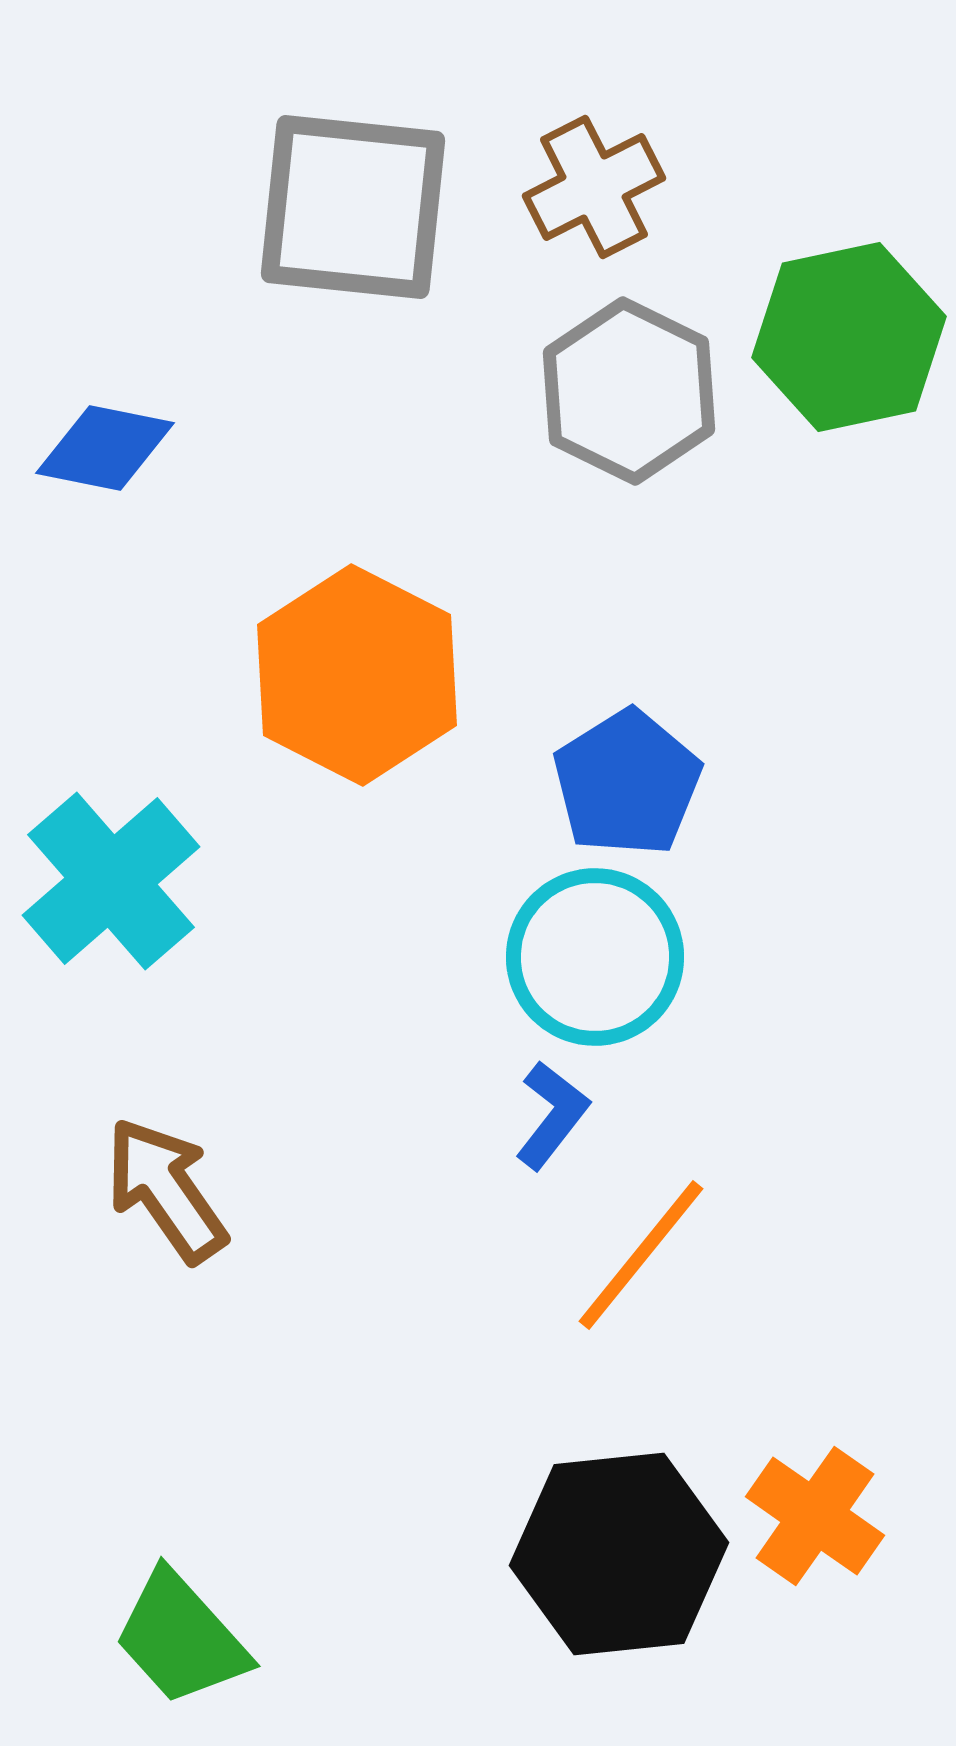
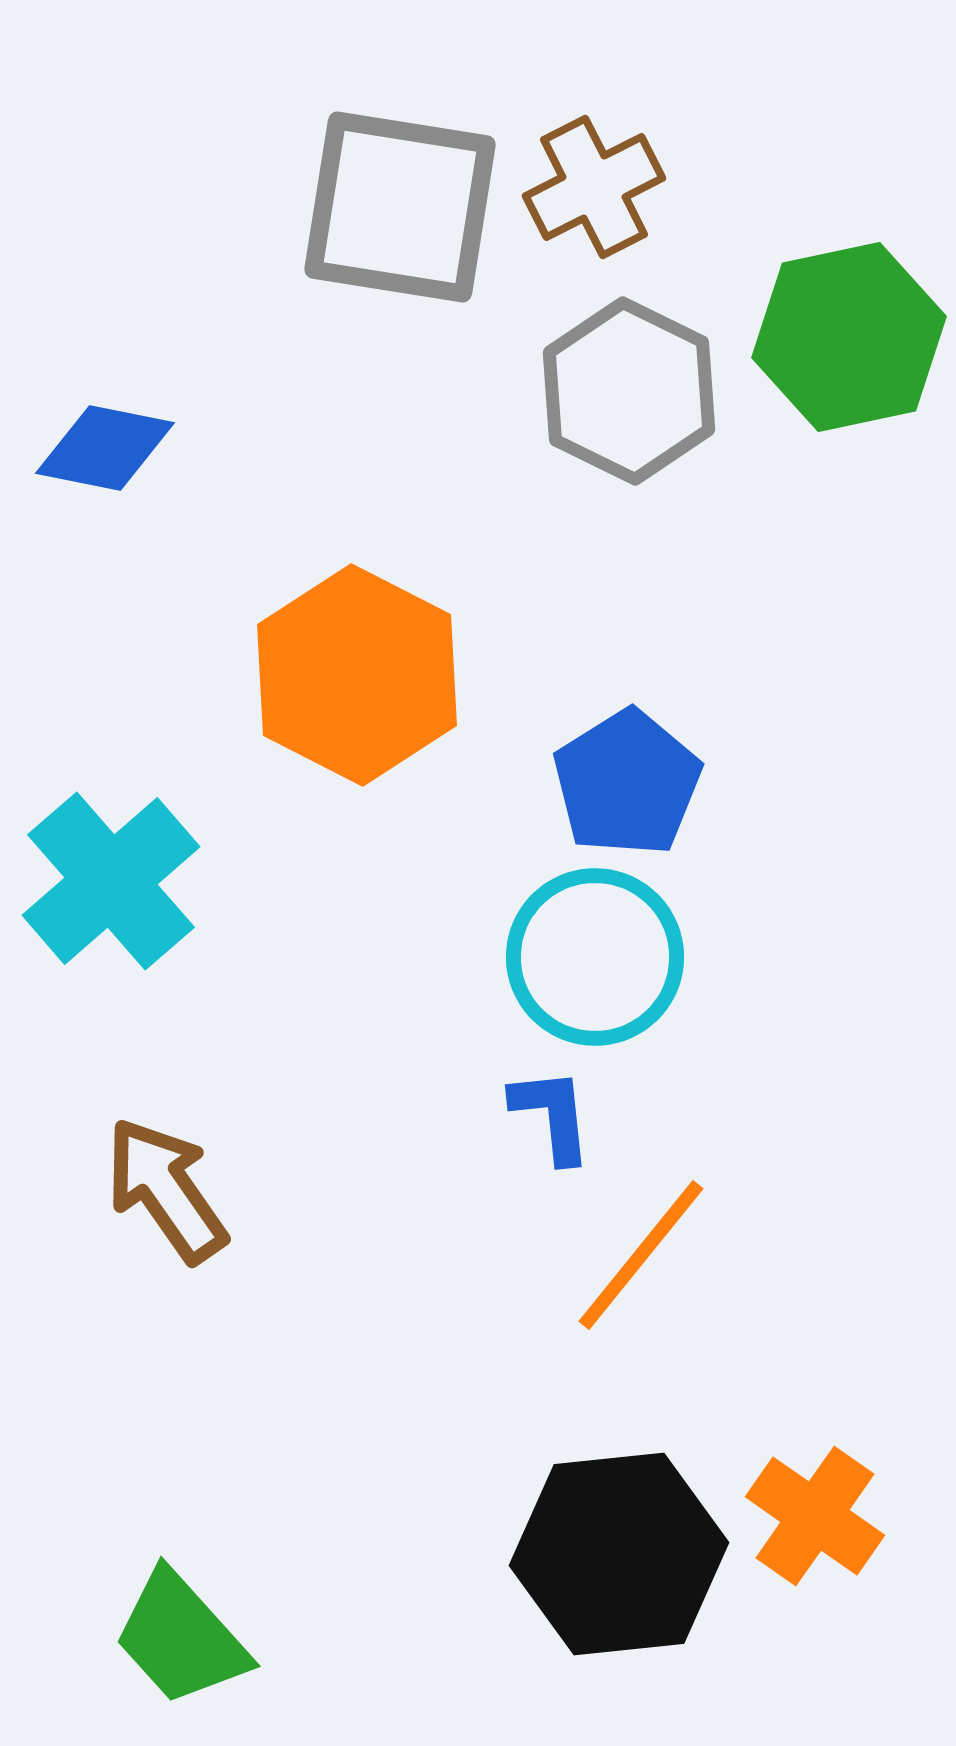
gray square: moved 47 px right; rotated 3 degrees clockwise
blue L-shape: rotated 44 degrees counterclockwise
